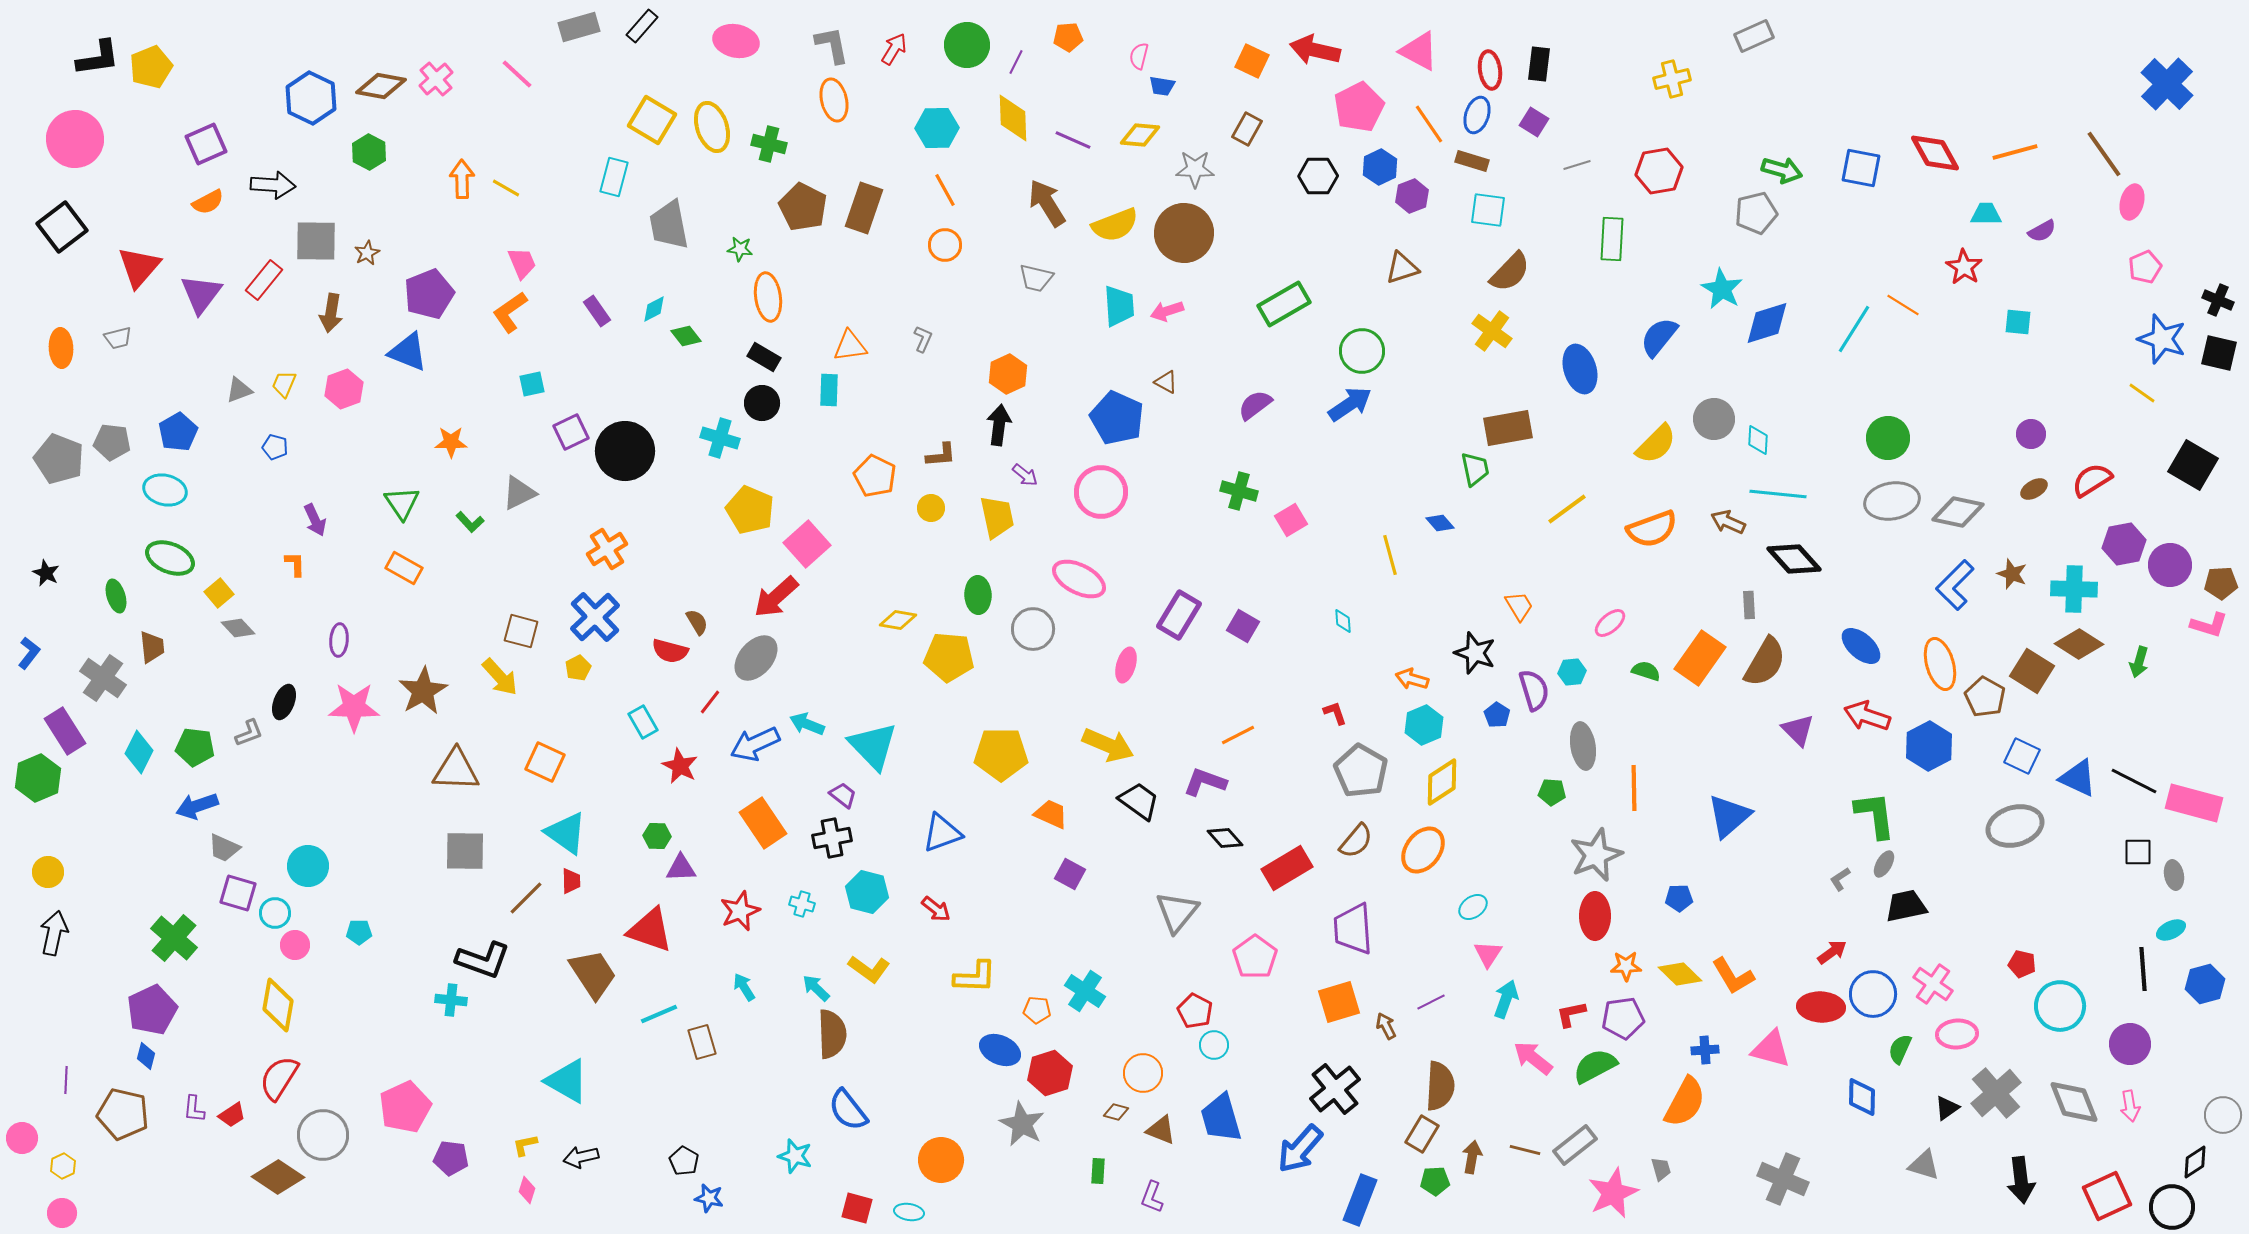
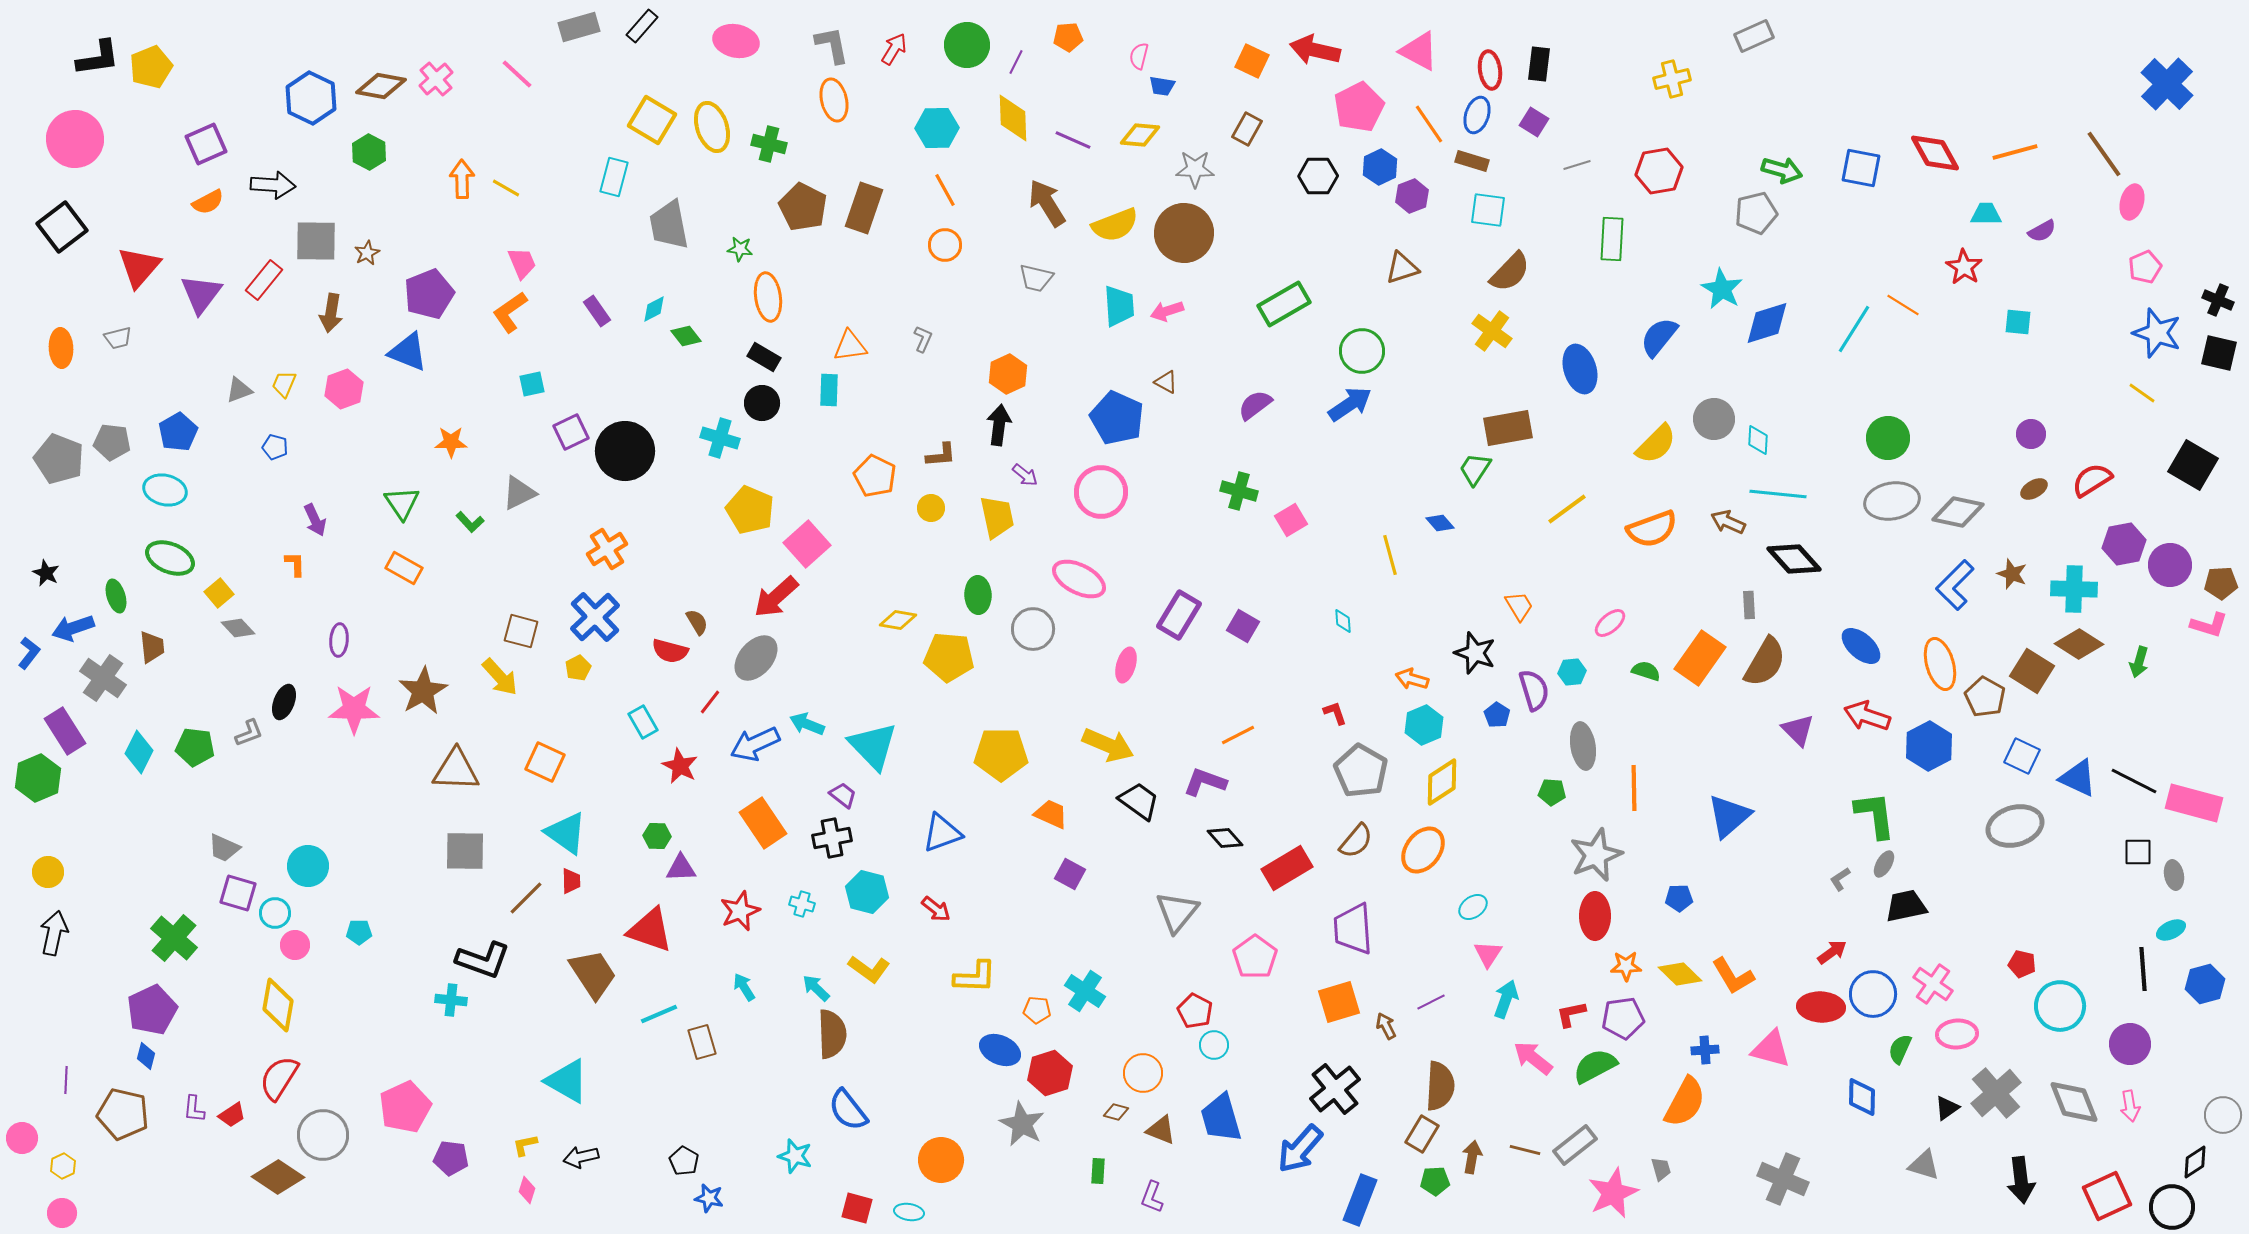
blue star at (2162, 339): moved 5 px left, 6 px up
green trapezoid at (1475, 469): rotated 135 degrees counterclockwise
pink star at (354, 707): moved 2 px down
blue arrow at (197, 806): moved 124 px left, 178 px up
